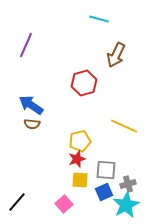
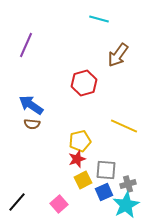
brown arrow: moved 2 px right; rotated 10 degrees clockwise
yellow square: moved 3 px right; rotated 30 degrees counterclockwise
pink square: moved 5 px left
